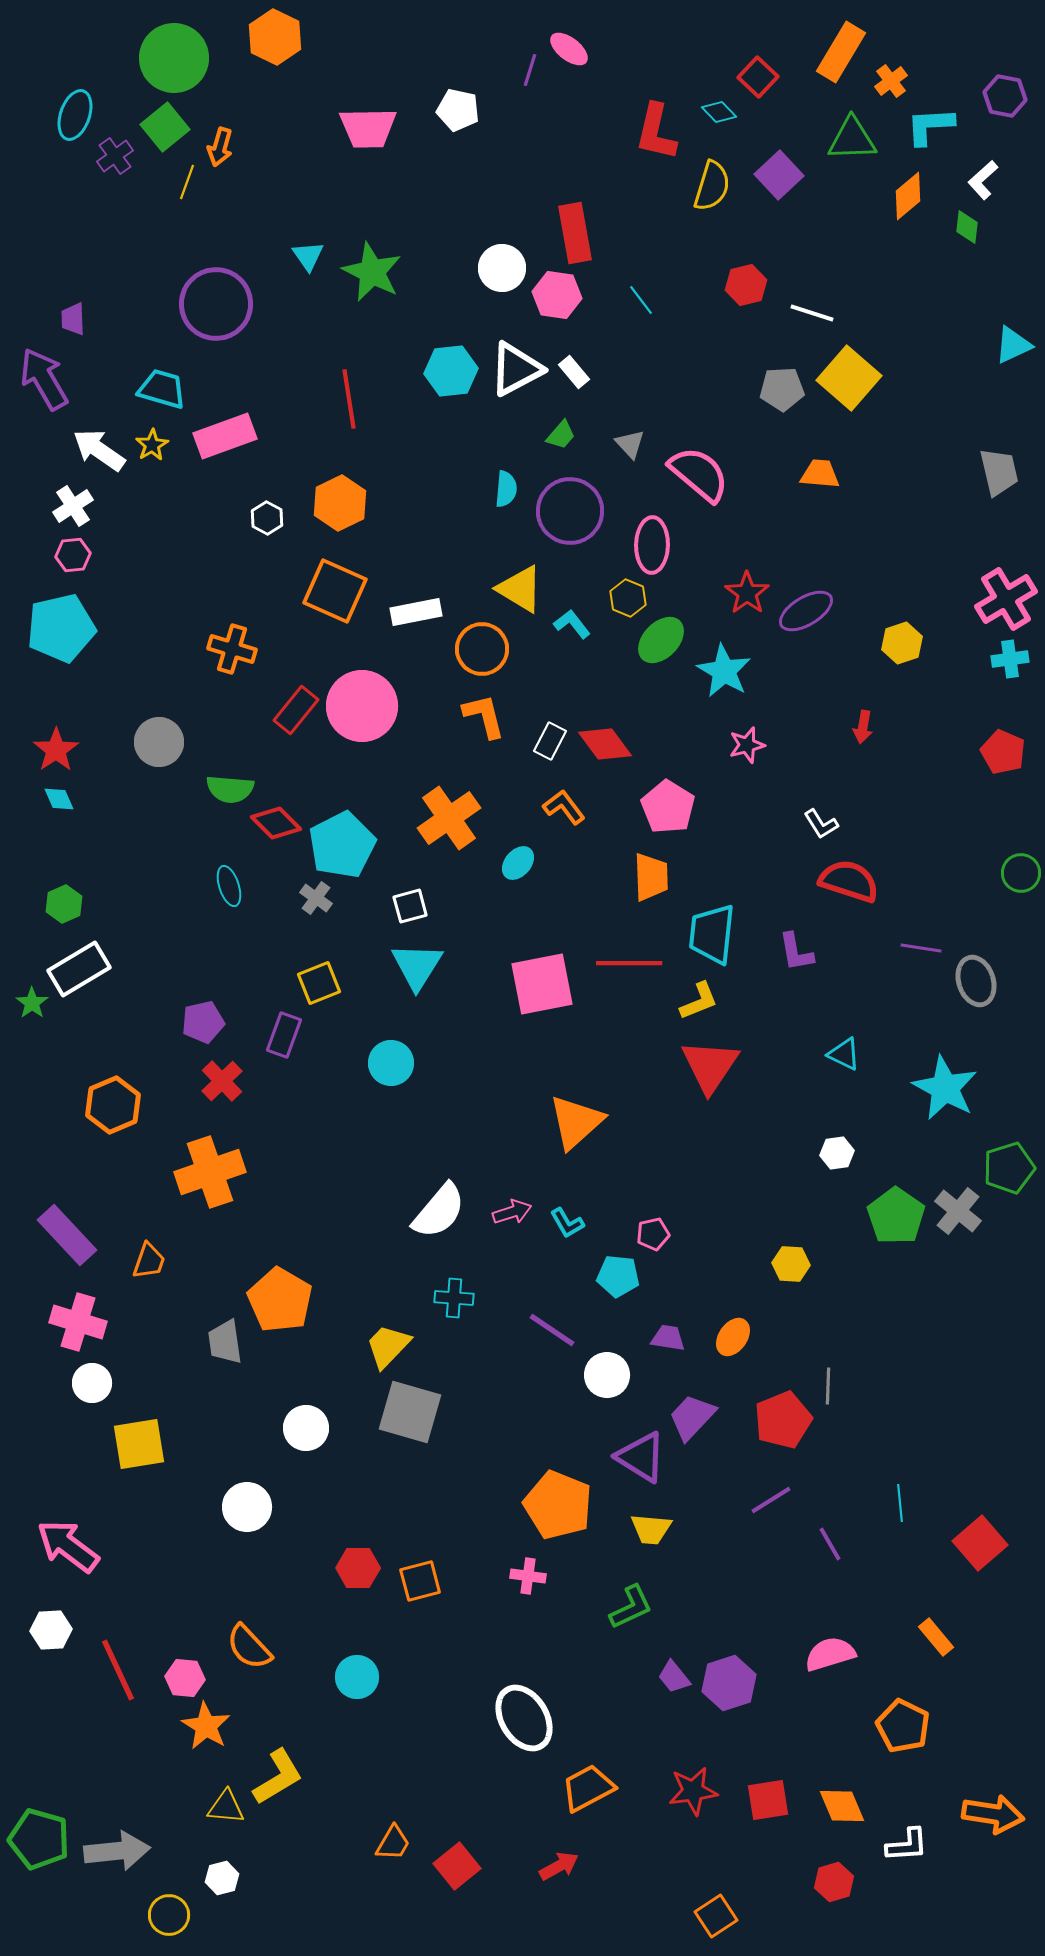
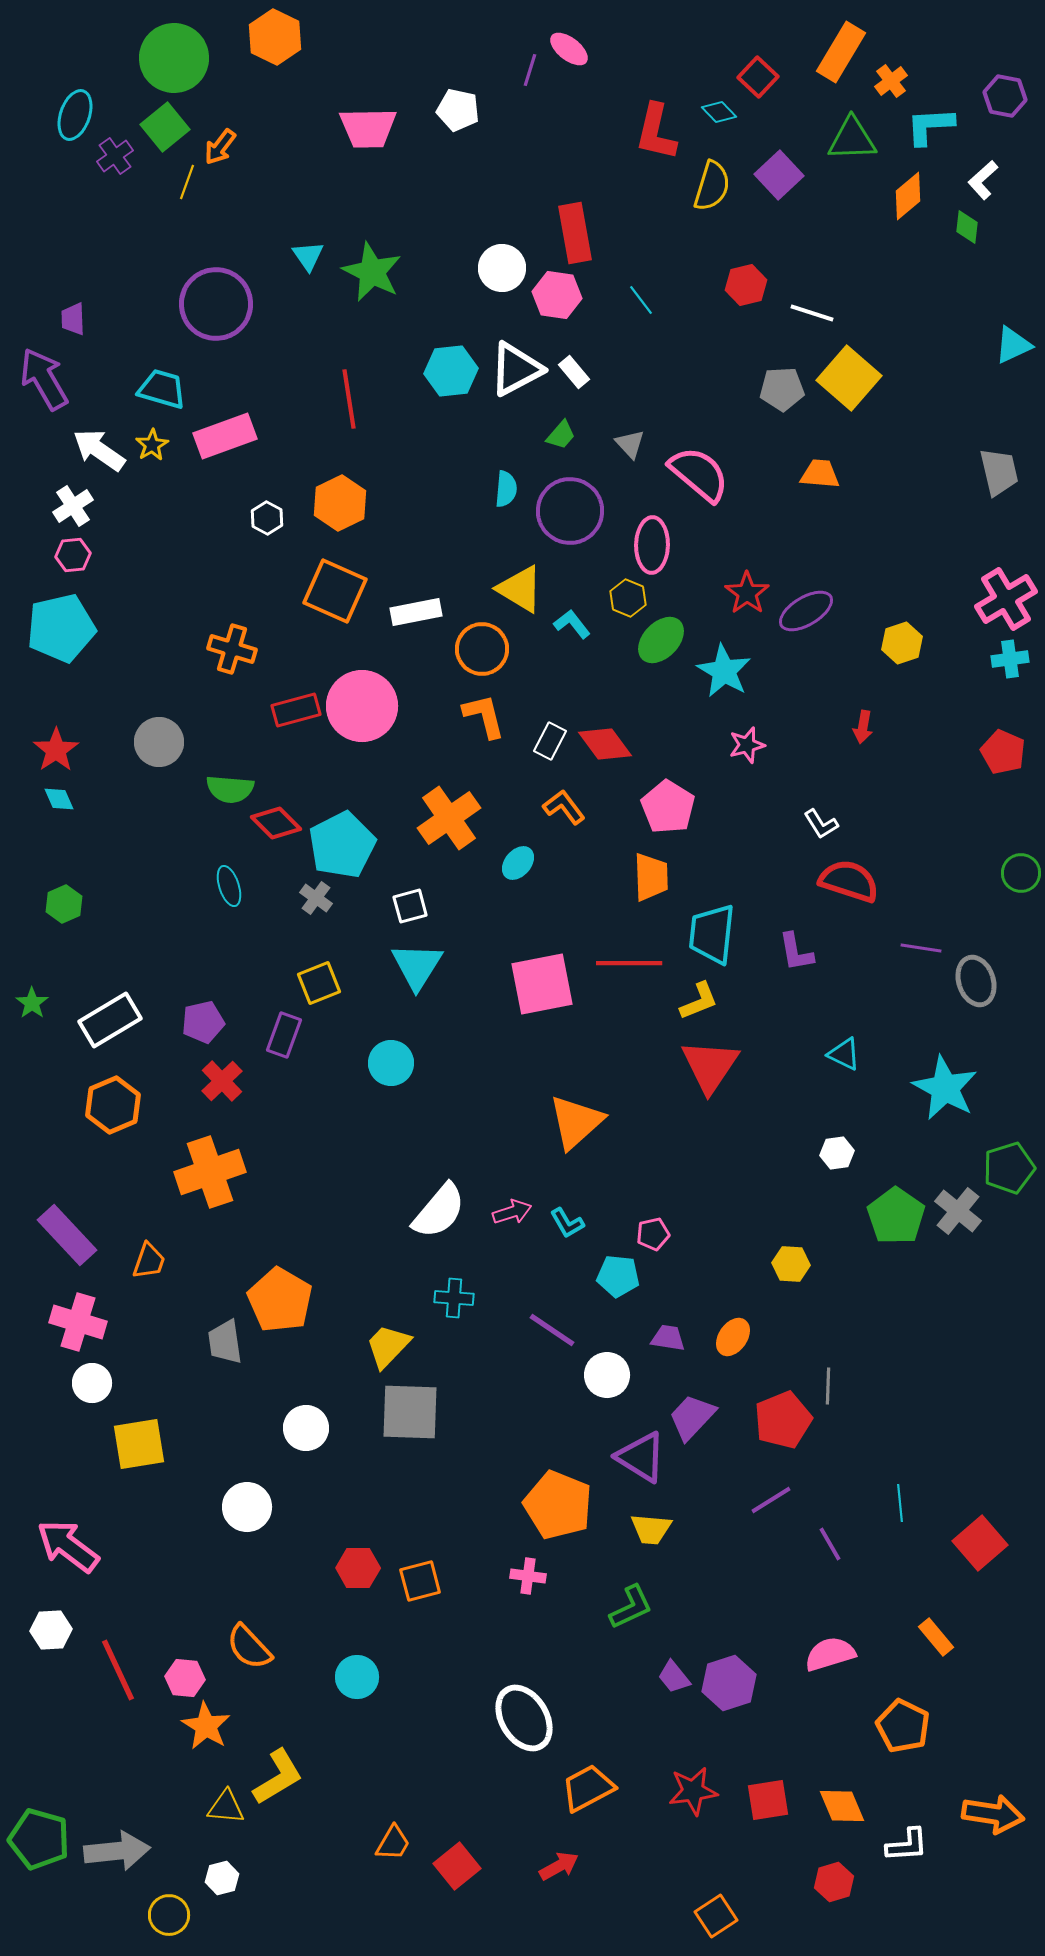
orange arrow at (220, 147): rotated 21 degrees clockwise
red rectangle at (296, 710): rotated 36 degrees clockwise
white rectangle at (79, 969): moved 31 px right, 51 px down
gray square at (410, 1412): rotated 14 degrees counterclockwise
